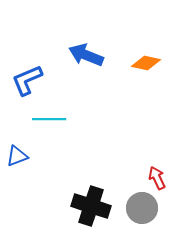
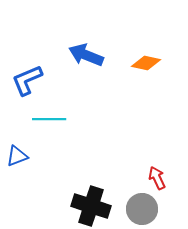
gray circle: moved 1 px down
